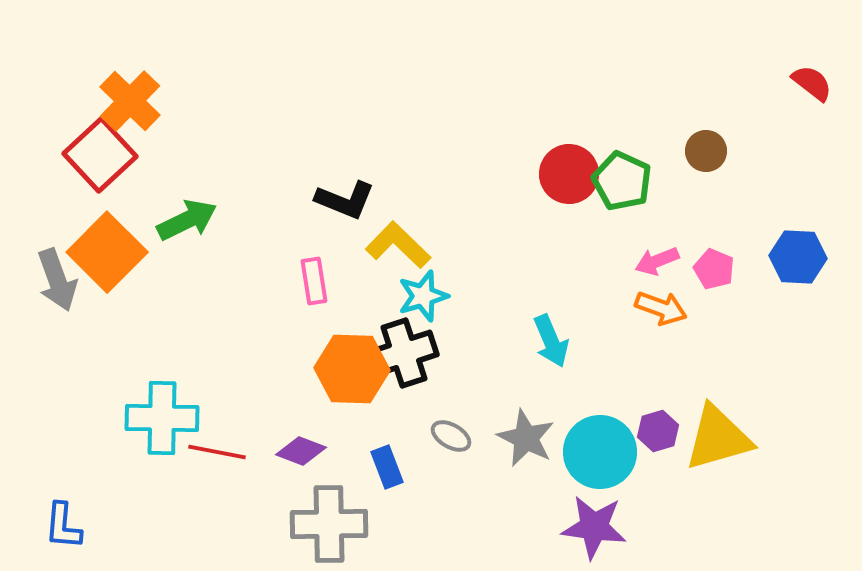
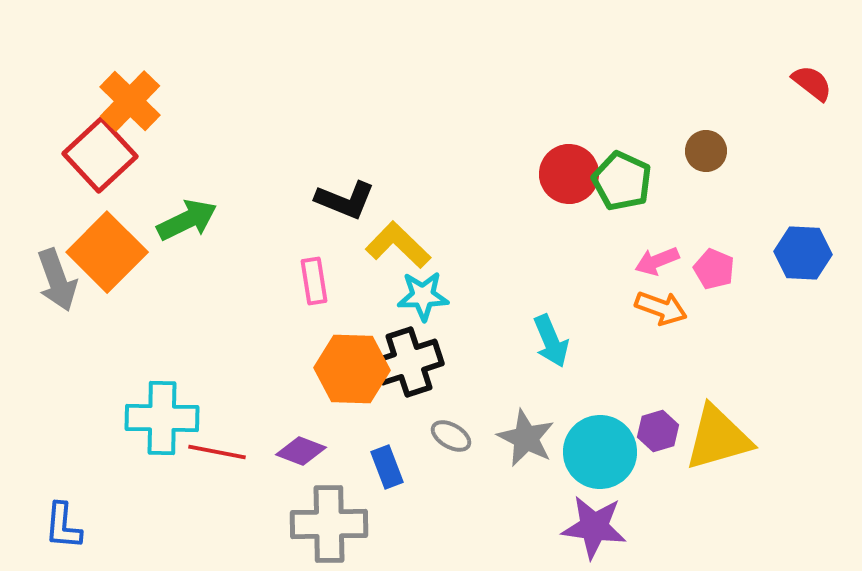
blue hexagon: moved 5 px right, 4 px up
cyan star: rotated 15 degrees clockwise
black cross: moved 5 px right, 9 px down
